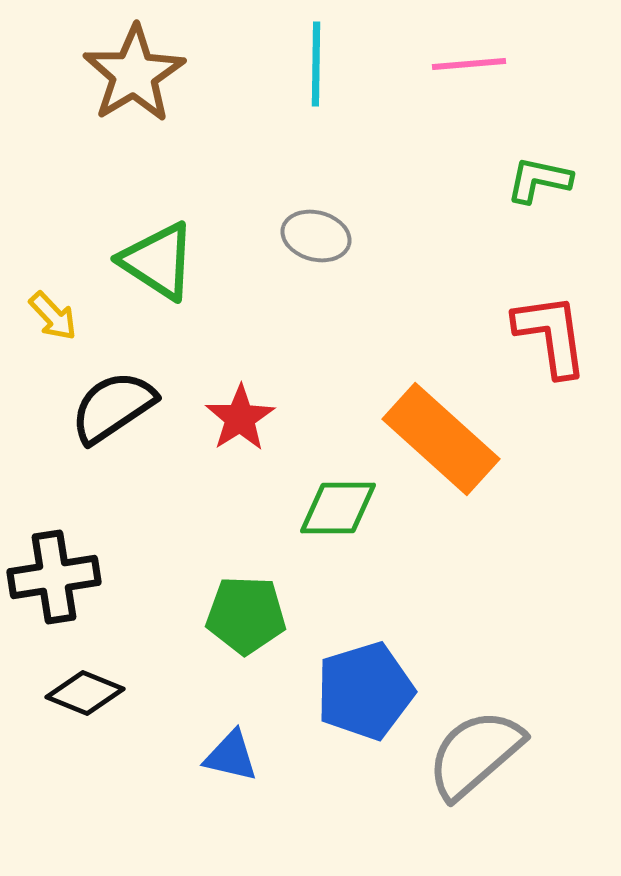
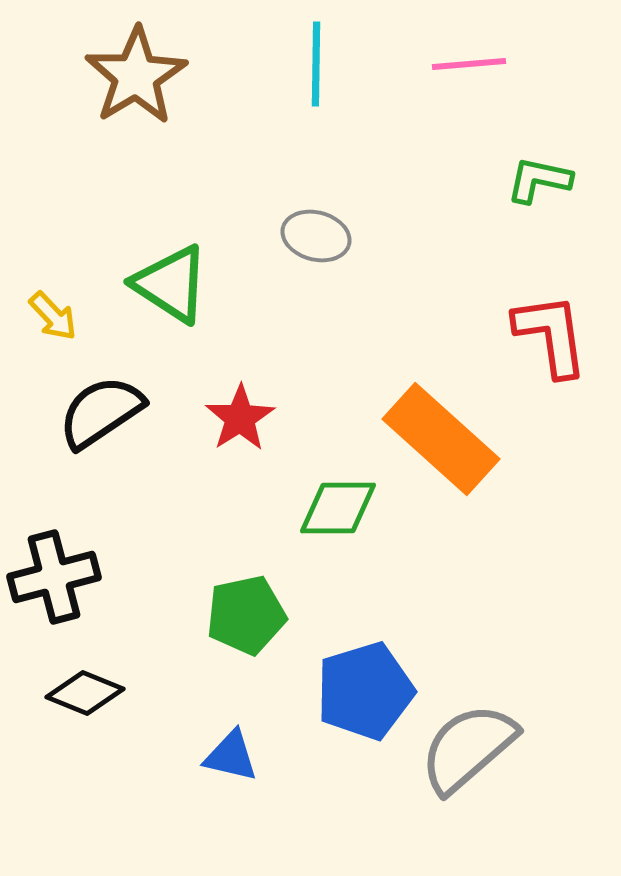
brown star: moved 2 px right, 2 px down
green triangle: moved 13 px right, 23 px down
black semicircle: moved 12 px left, 5 px down
black cross: rotated 6 degrees counterclockwise
green pentagon: rotated 14 degrees counterclockwise
gray semicircle: moved 7 px left, 6 px up
